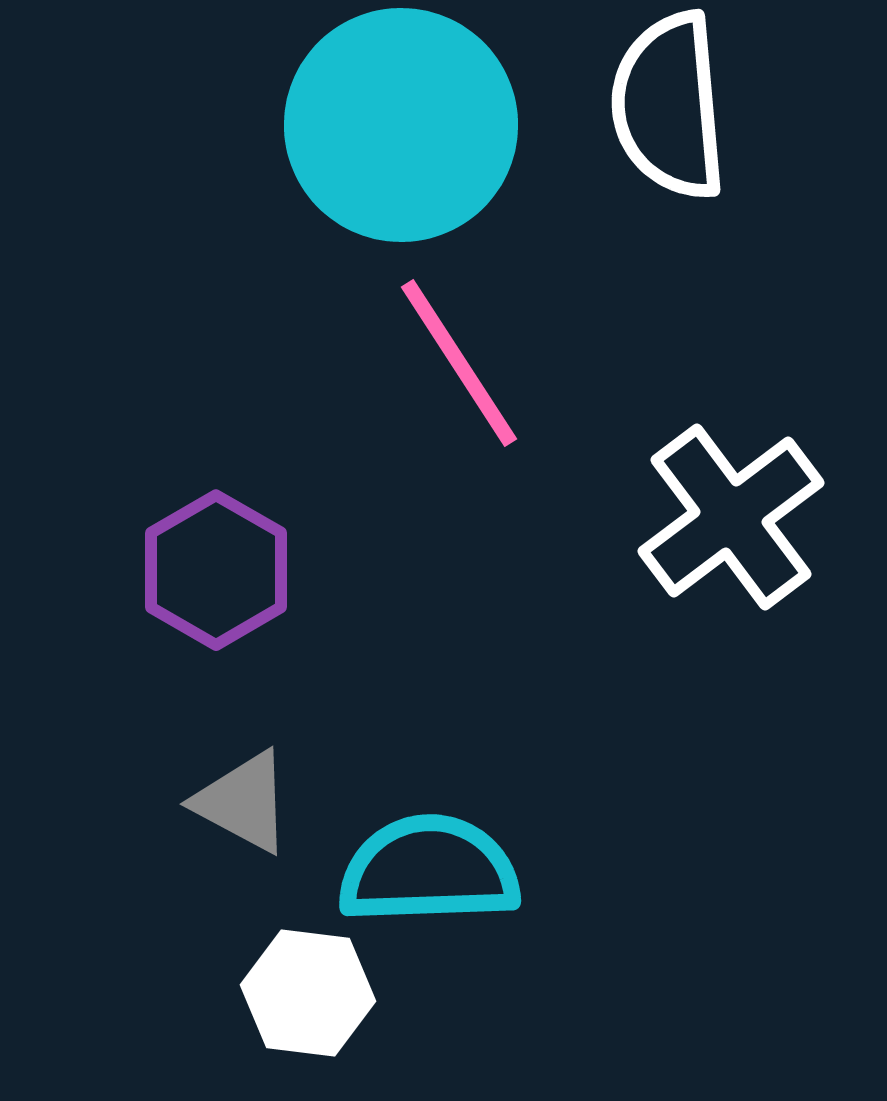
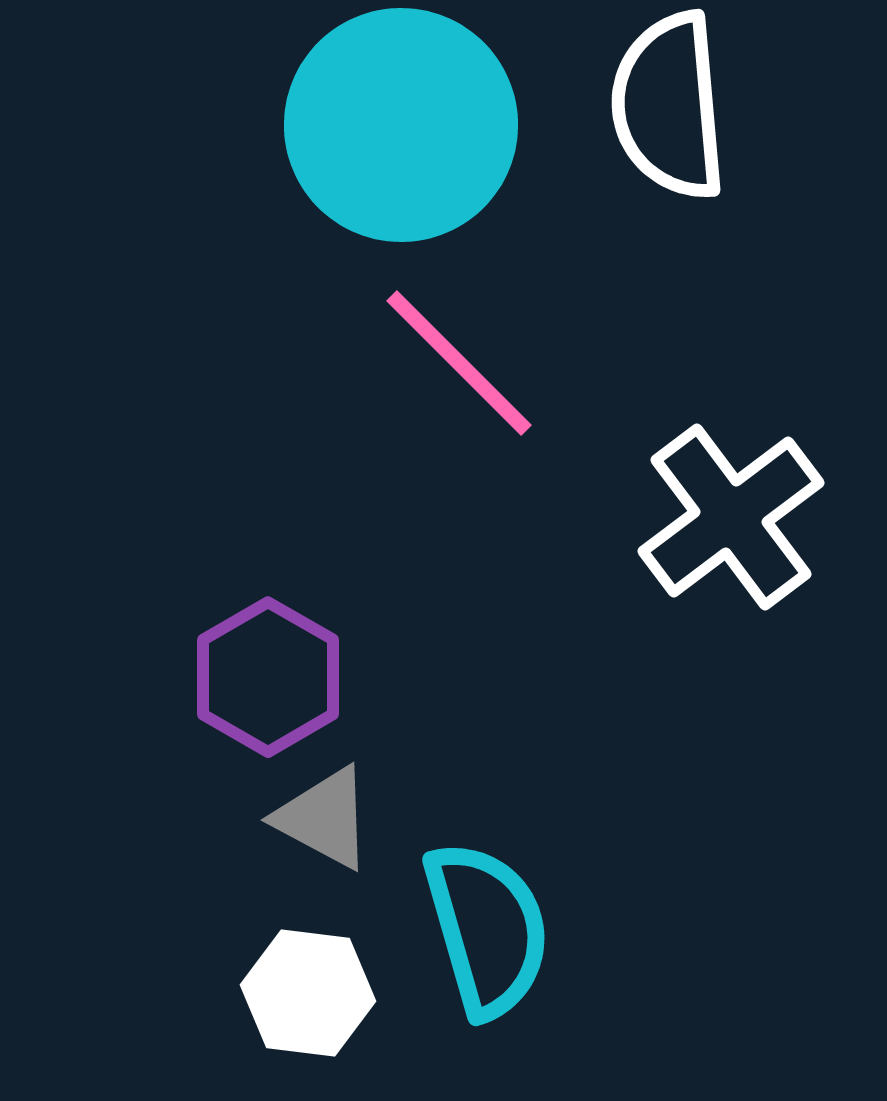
pink line: rotated 12 degrees counterclockwise
purple hexagon: moved 52 px right, 107 px down
gray triangle: moved 81 px right, 16 px down
cyan semicircle: moved 58 px right, 59 px down; rotated 76 degrees clockwise
